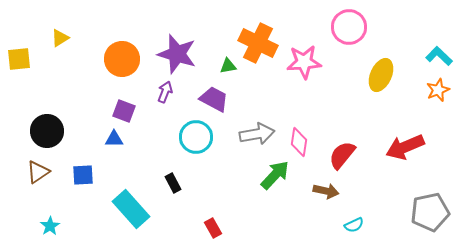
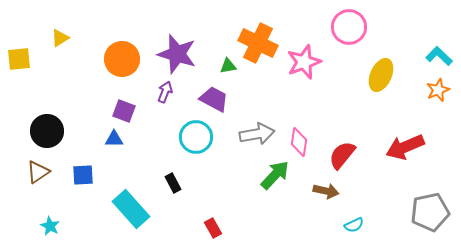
pink star: rotated 16 degrees counterclockwise
cyan star: rotated 12 degrees counterclockwise
